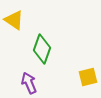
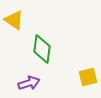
green diamond: rotated 12 degrees counterclockwise
purple arrow: rotated 95 degrees clockwise
